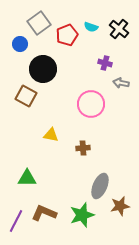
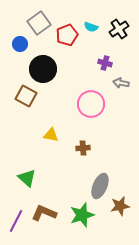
black cross: rotated 18 degrees clockwise
green triangle: rotated 42 degrees clockwise
